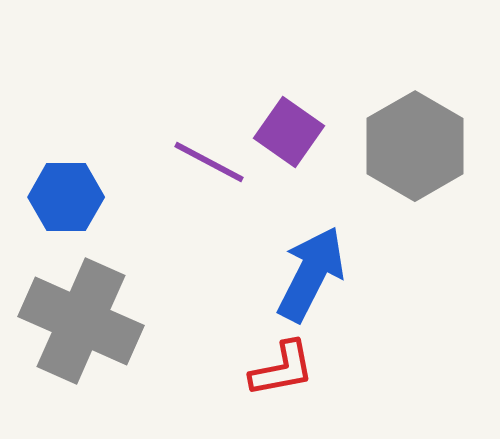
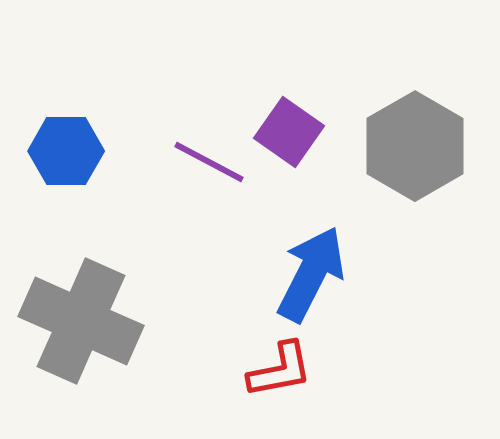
blue hexagon: moved 46 px up
red L-shape: moved 2 px left, 1 px down
